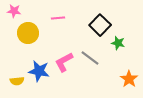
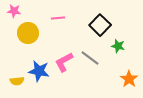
green star: moved 3 px down
